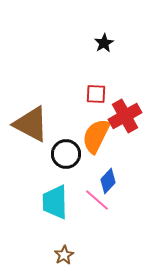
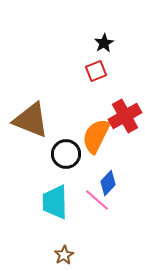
red square: moved 23 px up; rotated 25 degrees counterclockwise
brown triangle: moved 4 px up; rotated 6 degrees counterclockwise
blue diamond: moved 2 px down
